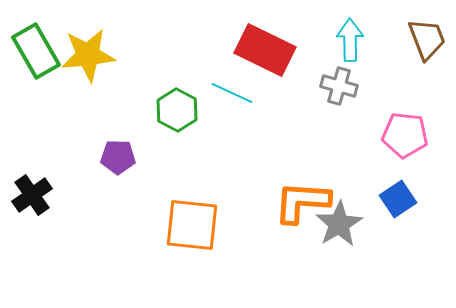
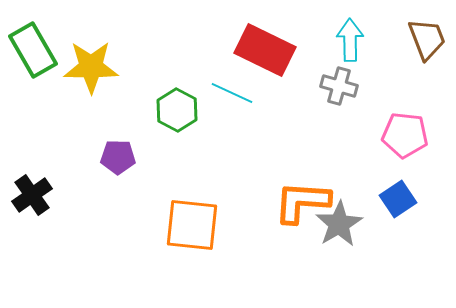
green rectangle: moved 3 px left, 1 px up
yellow star: moved 3 px right, 12 px down; rotated 6 degrees clockwise
